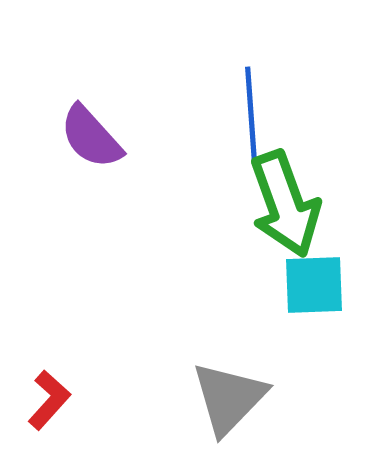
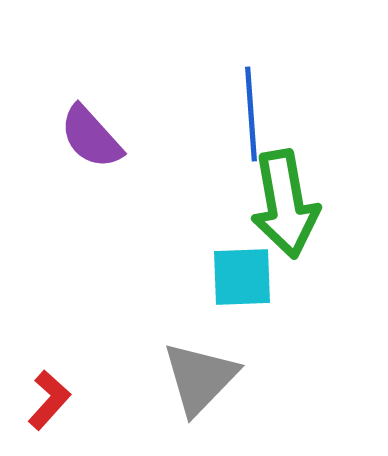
green arrow: rotated 10 degrees clockwise
cyan square: moved 72 px left, 8 px up
gray triangle: moved 29 px left, 20 px up
